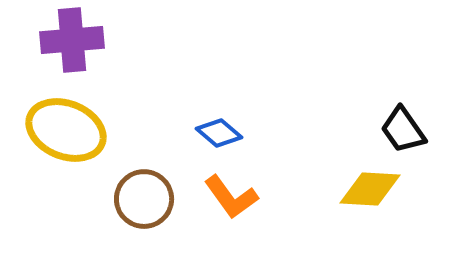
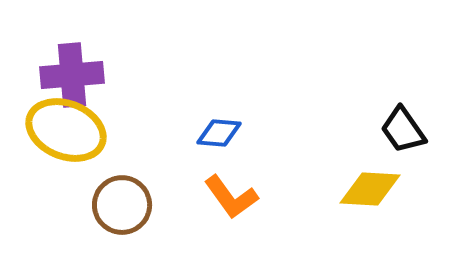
purple cross: moved 35 px down
blue diamond: rotated 36 degrees counterclockwise
brown circle: moved 22 px left, 6 px down
